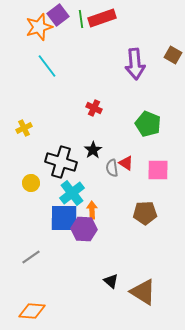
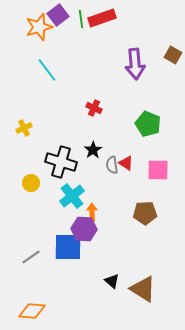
cyan line: moved 4 px down
gray semicircle: moved 3 px up
cyan cross: moved 3 px down
orange arrow: moved 2 px down
blue square: moved 4 px right, 29 px down
black triangle: moved 1 px right
brown triangle: moved 3 px up
